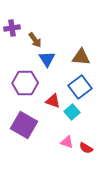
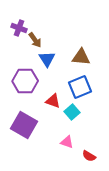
purple cross: moved 7 px right; rotated 28 degrees clockwise
purple hexagon: moved 2 px up
blue square: rotated 15 degrees clockwise
red semicircle: moved 3 px right, 8 px down
